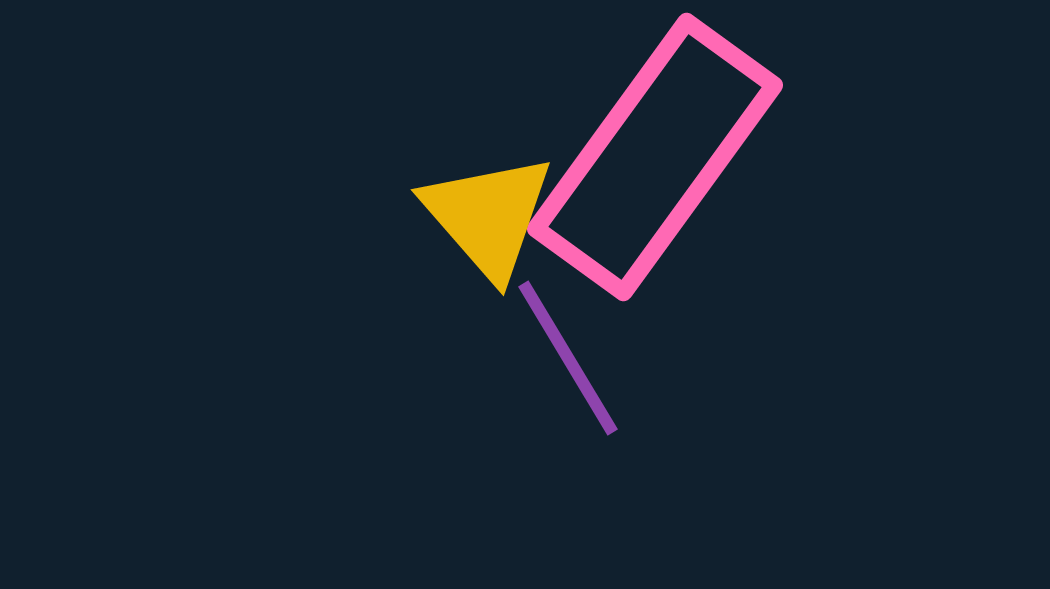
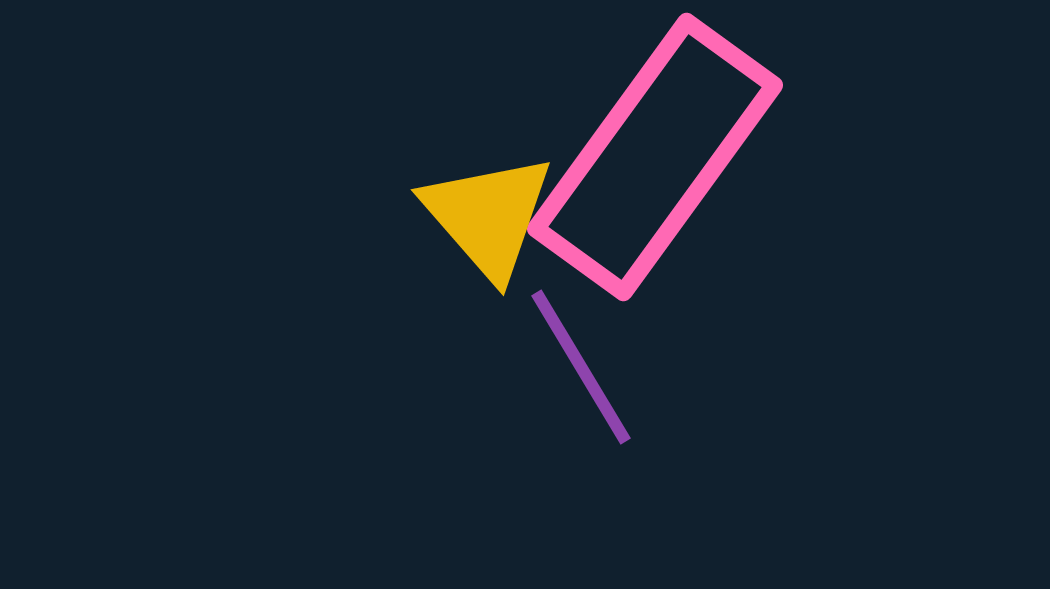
purple line: moved 13 px right, 9 px down
